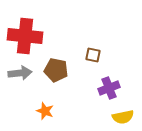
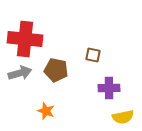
red cross: moved 3 px down
gray arrow: rotated 10 degrees counterclockwise
purple cross: rotated 20 degrees clockwise
orange star: moved 1 px right
